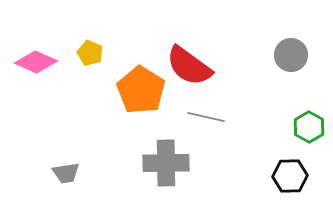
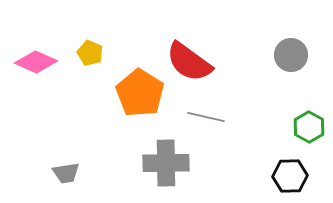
red semicircle: moved 4 px up
orange pentagon: moved 1 px left, 3 px down
